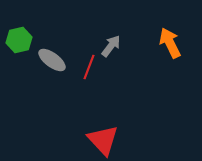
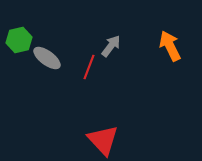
orange arrow: moved 3 px down
gray ellipse: moved 5 px left, 2 px up
